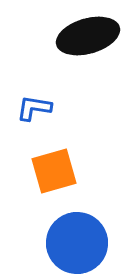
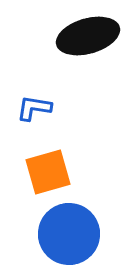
orange square: moved 6 px left, 1 px down
blue circle: moved 8 px left, 9 px up
